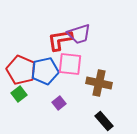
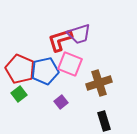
red L-shape: rotated 8 degrees counterclockwise
pink square: rotated 15 degrees clockwise
red pentagon: moved 1 px left, 1 px up
brown cross: rotated 30 degrees counterclockwise
purple square: moved 2 px right, 1 px up
black rectangle: rotated 24 degrees clockwise
